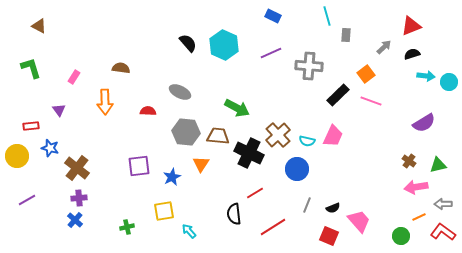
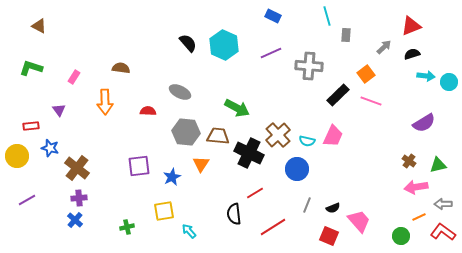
green L-shape at (31, 68): rotated 55 degrees counterclockwise
